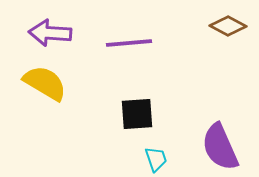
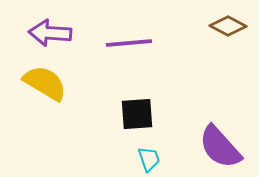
purple semicircle: rotated 18 degrees counterclockwise
cyan trapezoid: moved 7 px left
